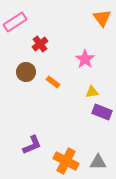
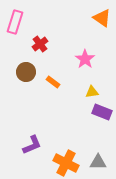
orange triangle: rotated 18 degrees counterclockwise
pink rectangle: rotated 40 degrees counterclockwise
orange cross: moved 2 px down
